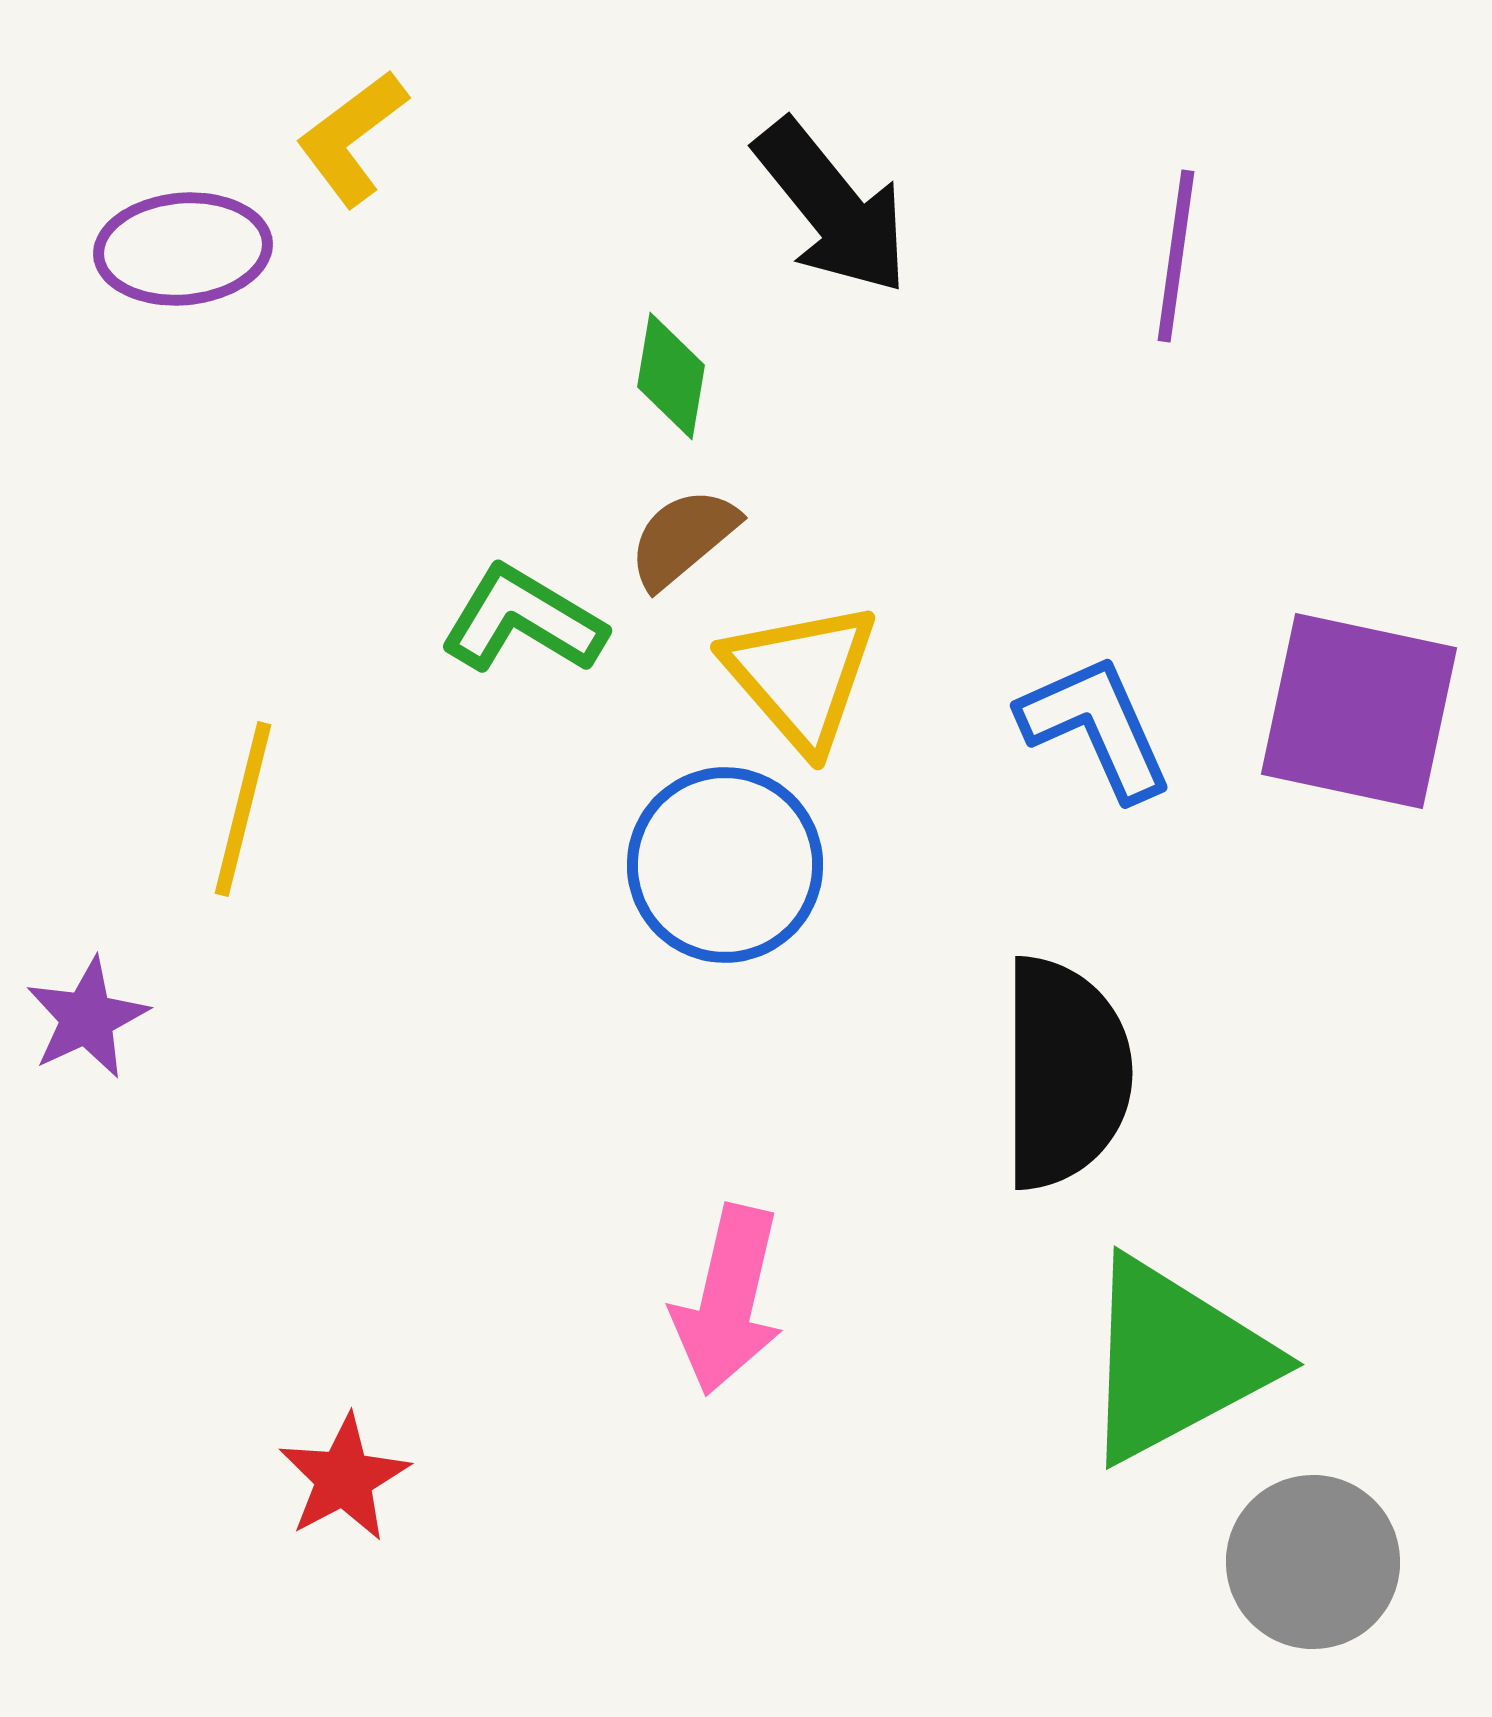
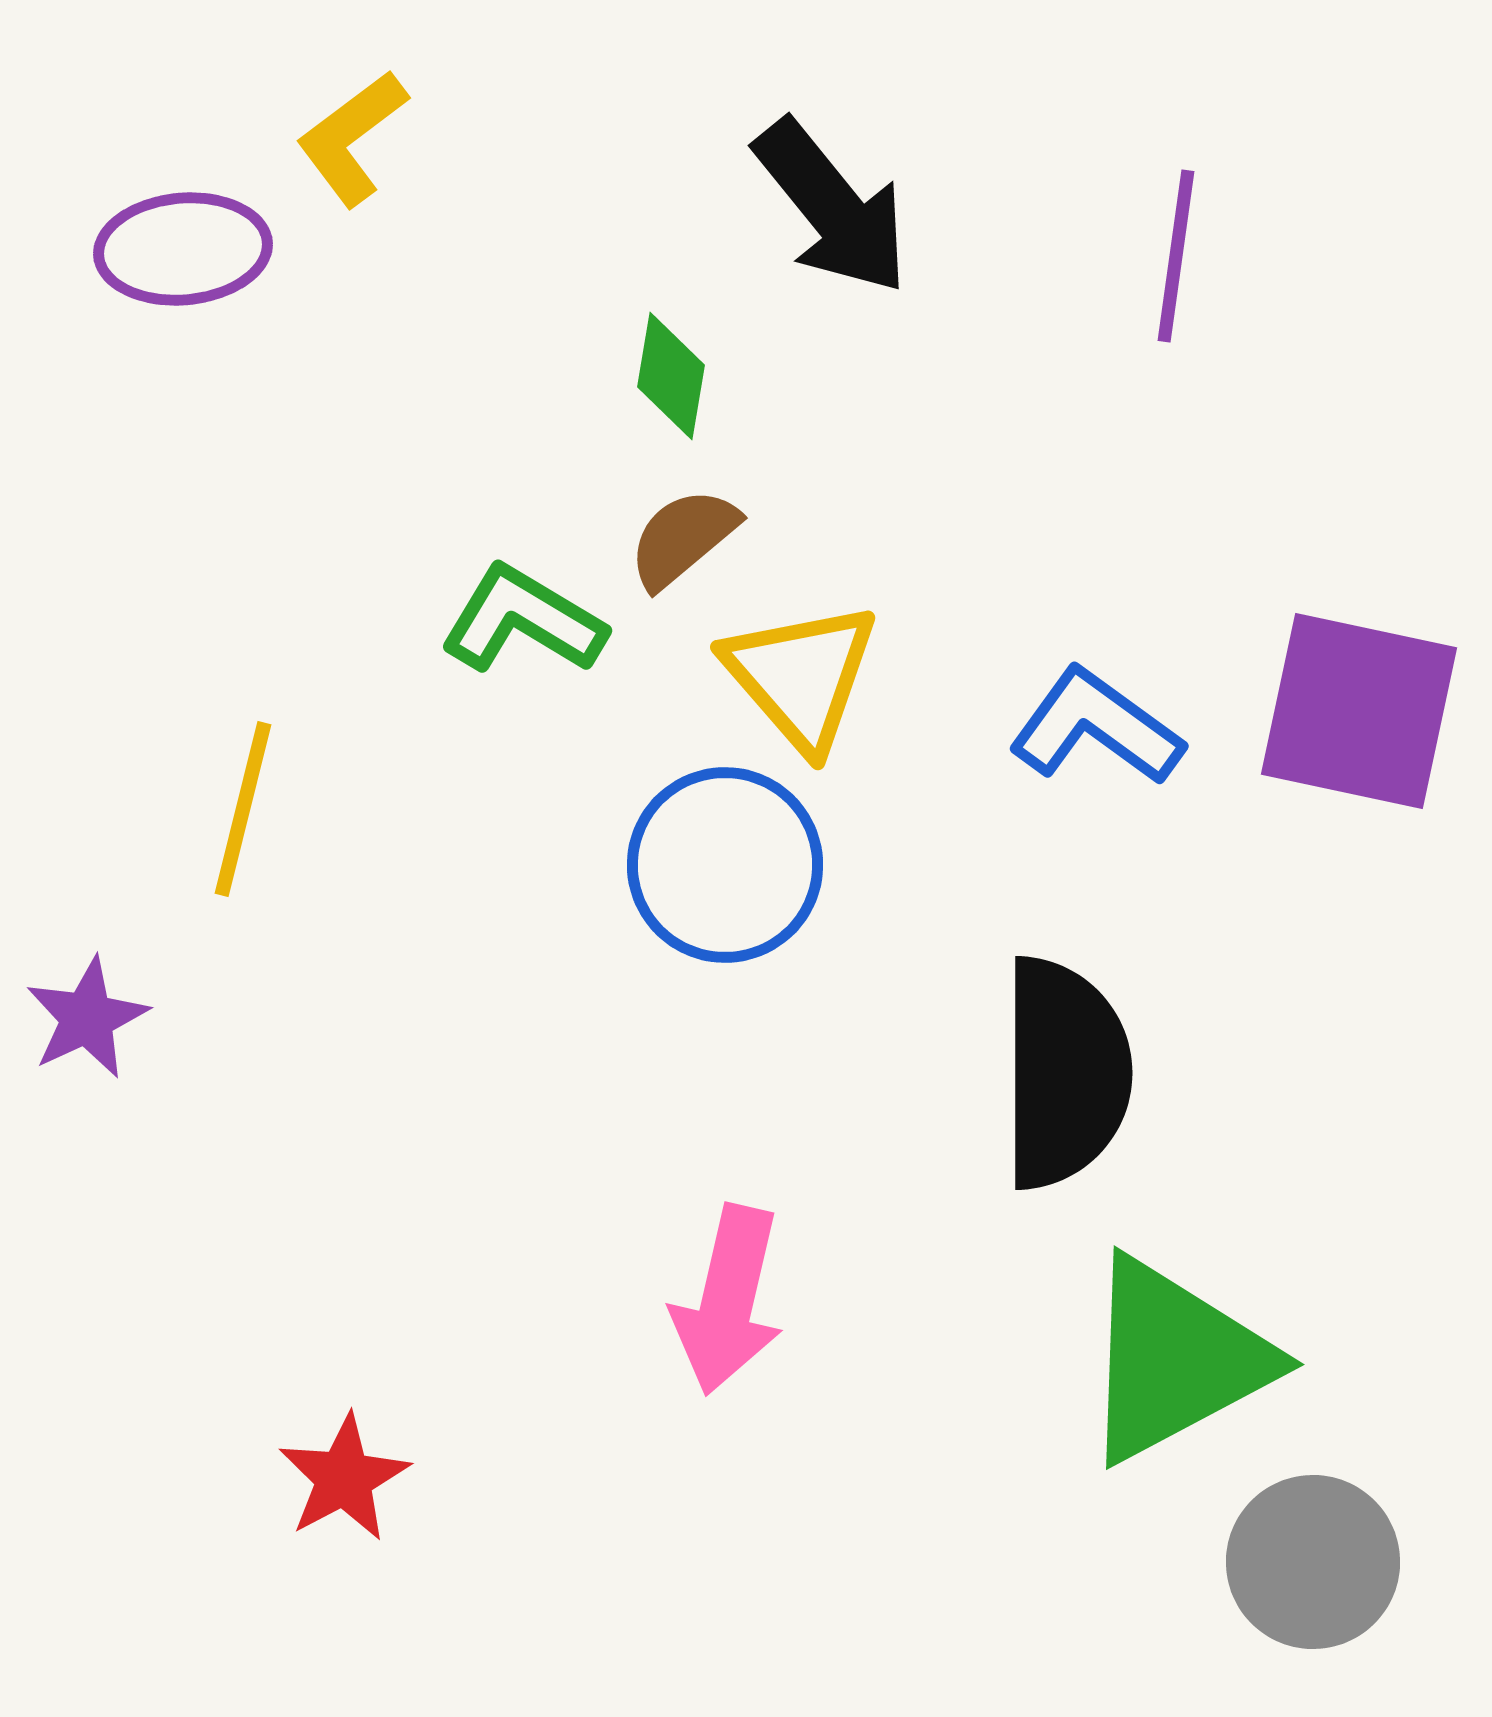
blue L-shape: rotated 30 degrees counterclockwise
